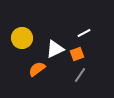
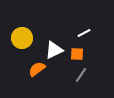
white triangle: moved 1 px left, 1 px down
orange square: rotated 24 degrees clockwise
gray line: moved 1 px right
